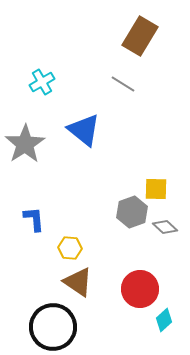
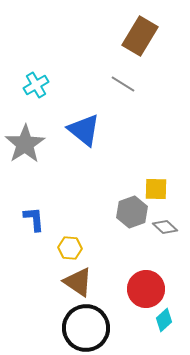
cyan cross: moved 6 px left, 3 px down
red circle: moved 6 px right
black circle: moved 33 px right, 1 px down
